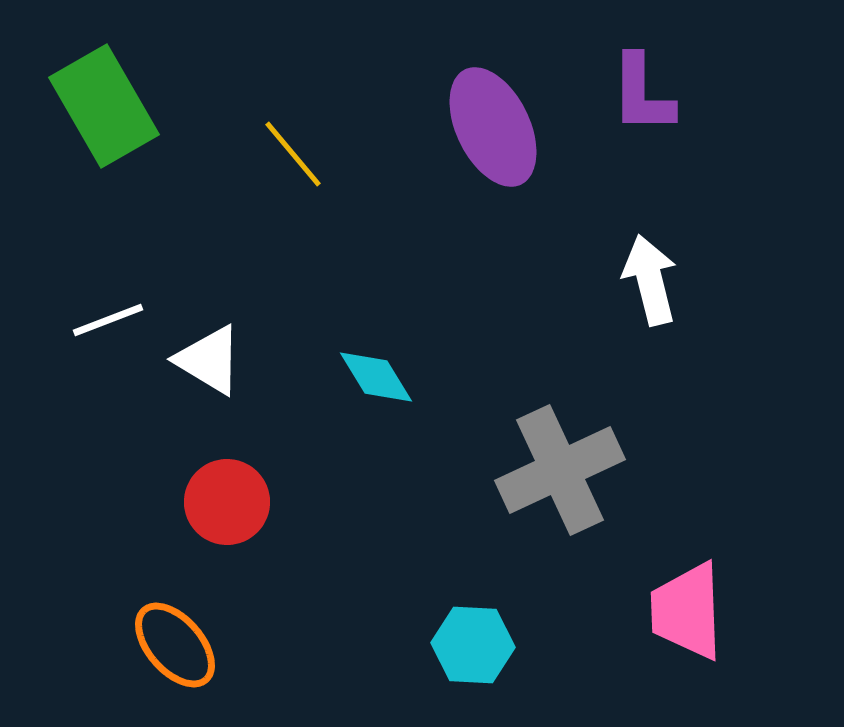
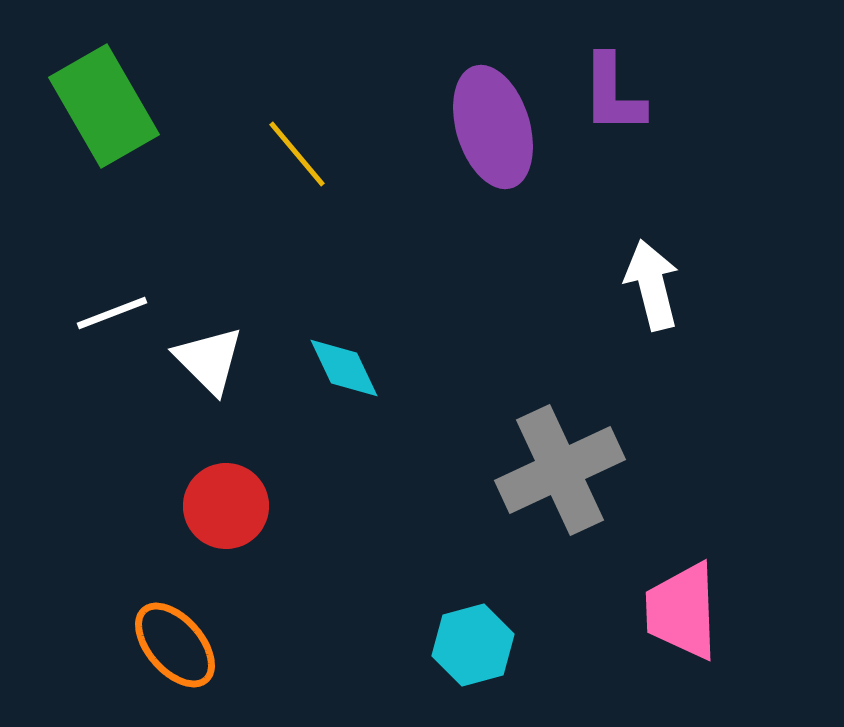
purple L-shape: moved 29 px left
purple ellipse: rotated 9 degrees clockwise
yellow line: moved 4 px right
white arrow: moved 2 px right, 5 px down
white line: moved 4 px right, 7 px up
white triangle: rotated 14 degrees clockwise
cyan diamond: moved 32 px left, 9 px up; rotated 6 degrees clockwise
red circle: moved 1 px left, 4 px down
pink trapezoid: moved 5 px left
cyan hexagon: rotated 18 degrees counterclockwise
